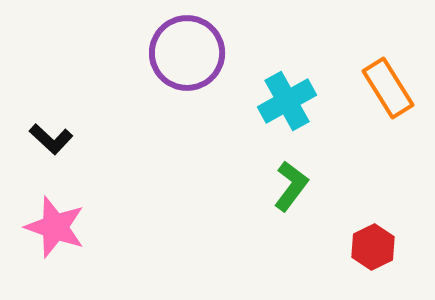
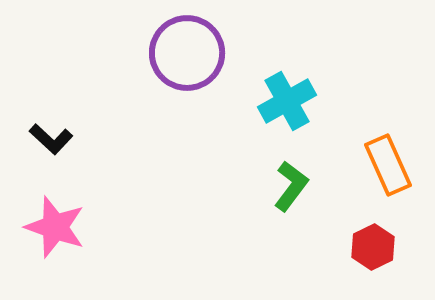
orange rectangle: moved 77 px down; rotated 8 degrees clockwise
